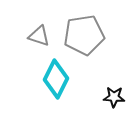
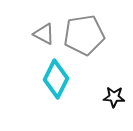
gray triangle: moved 5 px right, 2 px up; rotated 10 degrees clockwise
